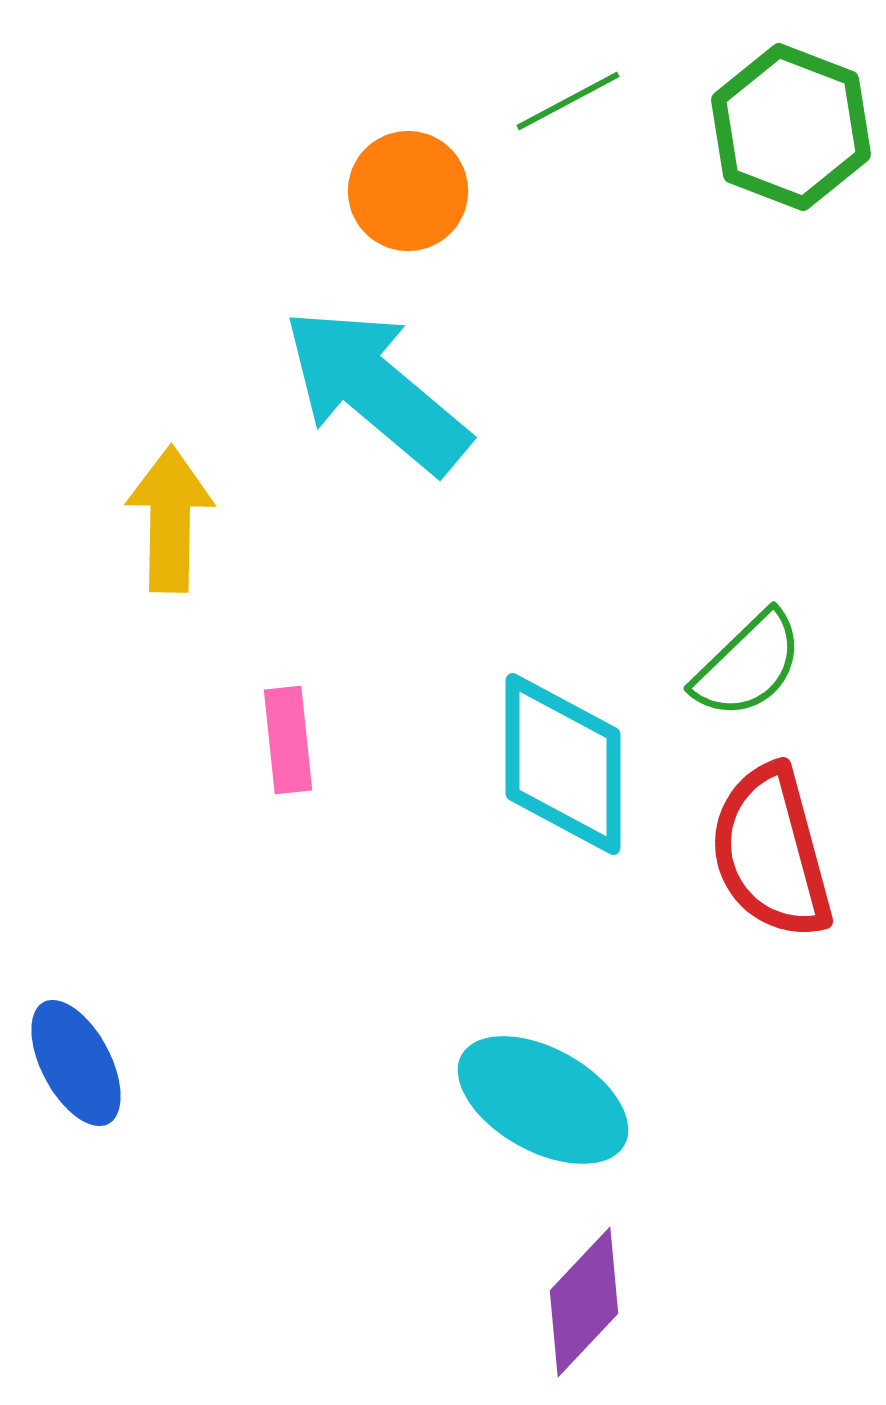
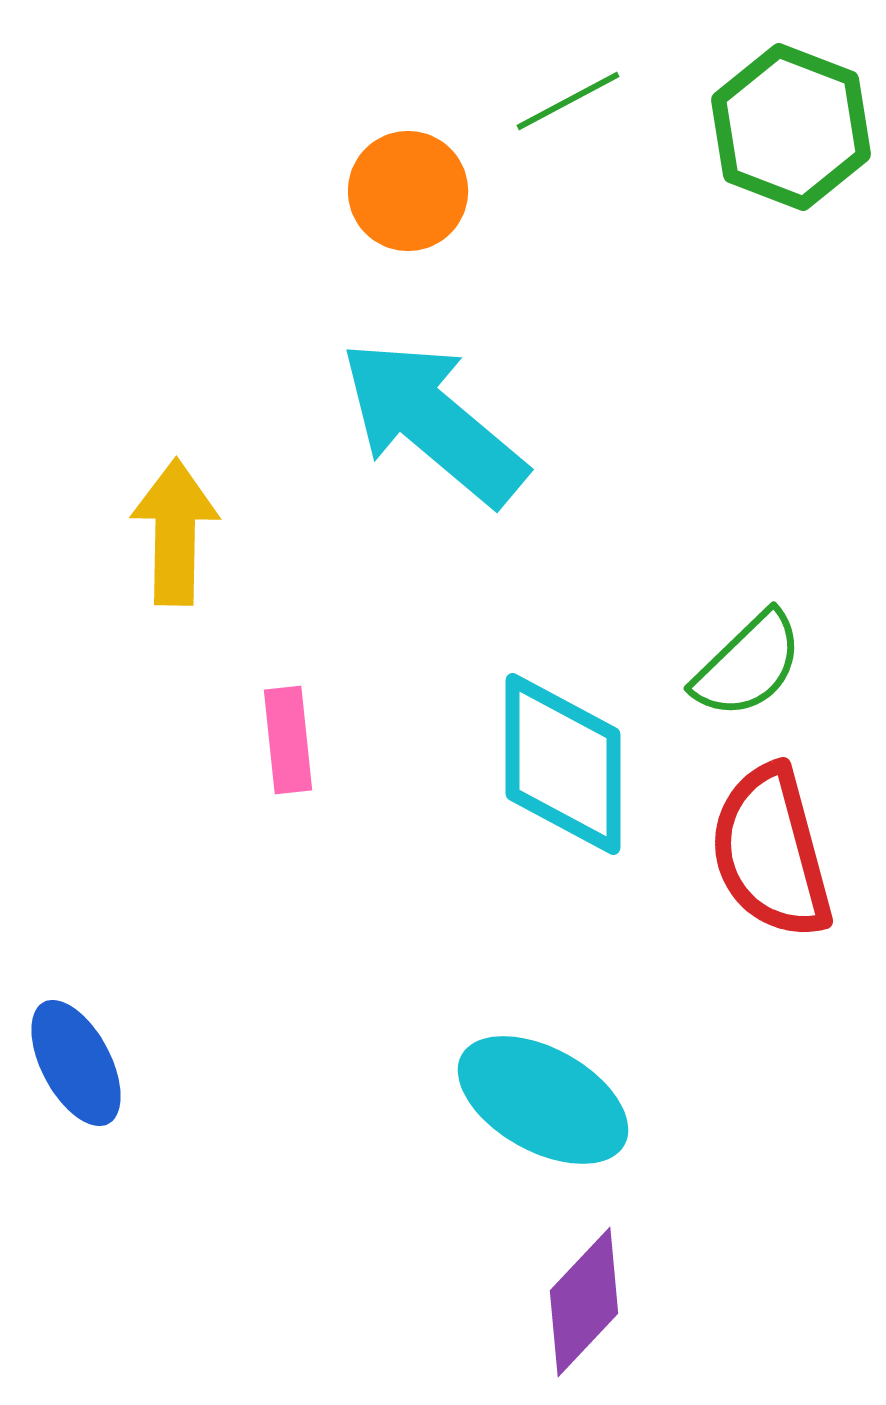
cyan arrow: moved 57 px right, 32 px down
yellow arrow: moved 5 px right, 13 px down
